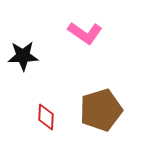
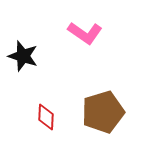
black star: rotated 20 degrees clockwise
brown pentagon: moved 2 px right, 2 px down
